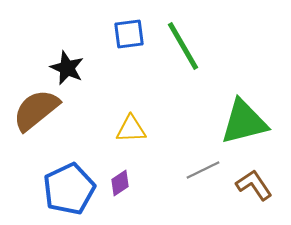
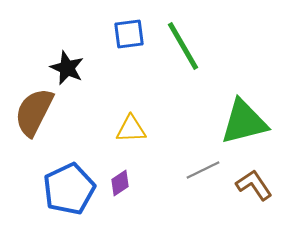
brown semicircle: moved 2 px left, 2 px down; rotated 24 degrees counterclockwise
